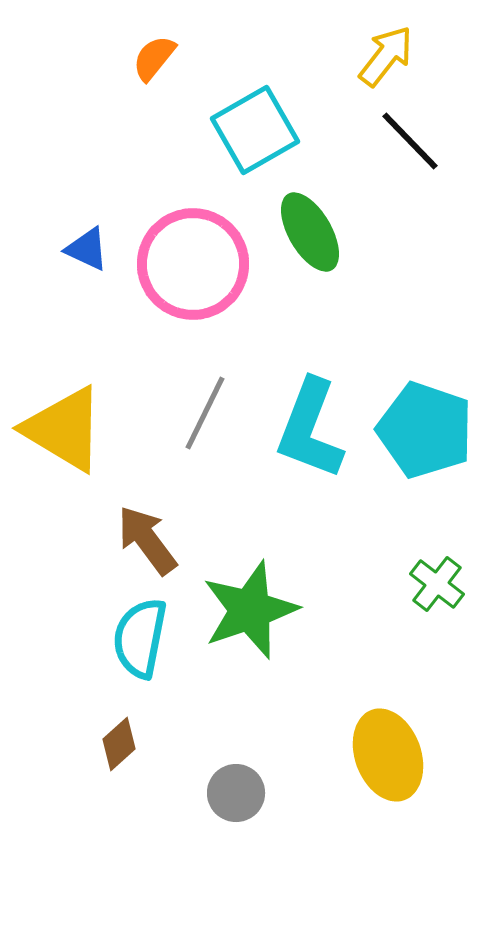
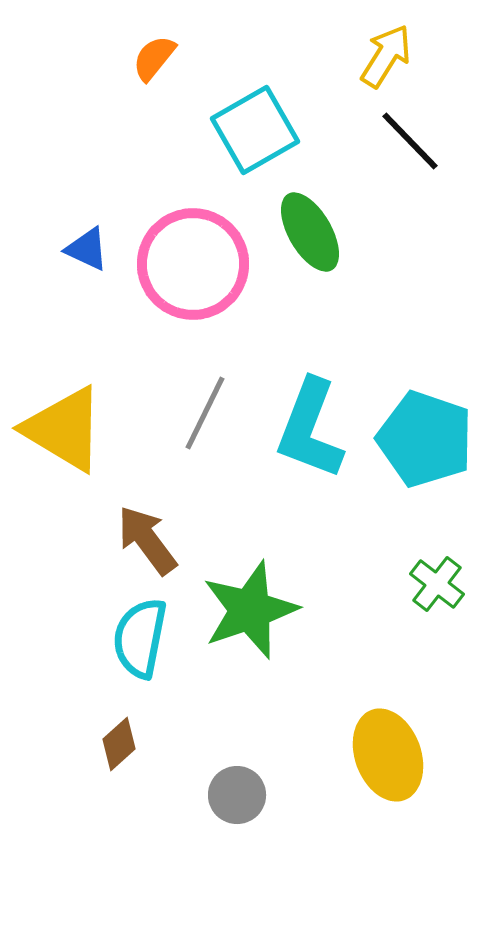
yellow arrow: rotated 6 degrees counterclockwise
cyan pentagon: moved 9 px down
gray circle: moved 1 px right, 2 px down
